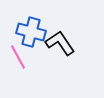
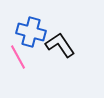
black L-shape: moved 2 px down
